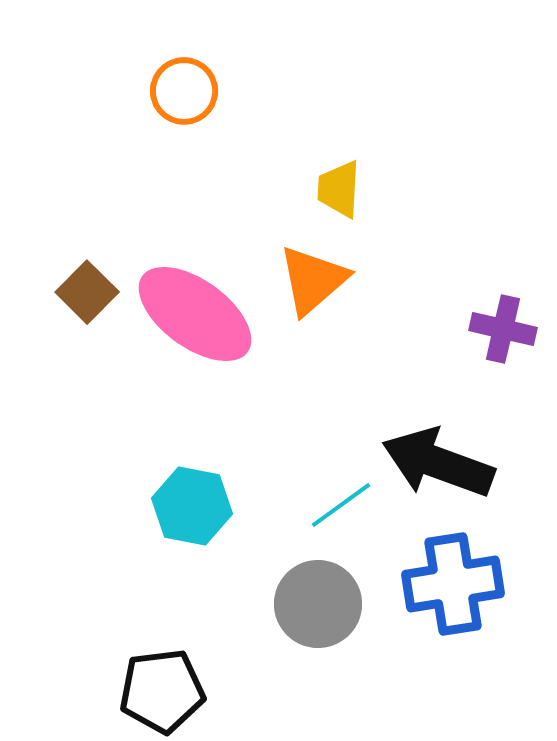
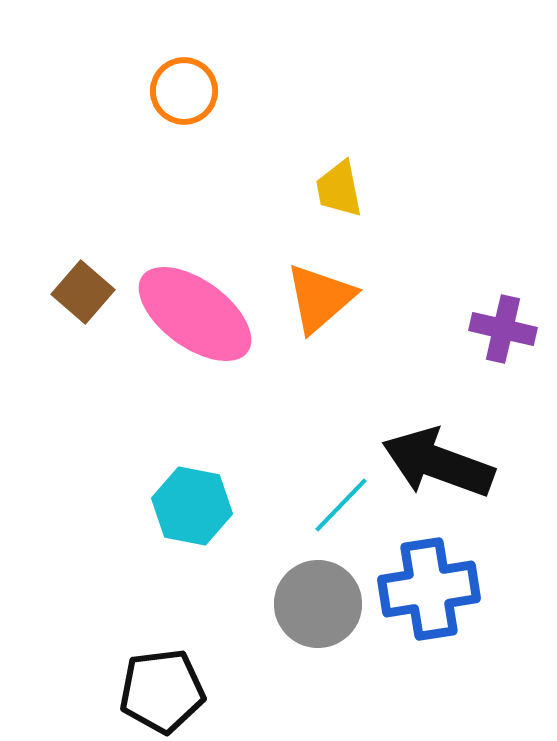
yellow trapezoid: rotated 14 degrees counterclockwise
orange triangle: moved 7 px right, 18 px down
brown square: moved 4 px left; rotated 4 degrees counterclockwise
cyan line: rotated 10 degrees counterclockwise
blue cross: moved 24 px left, 5 px down
